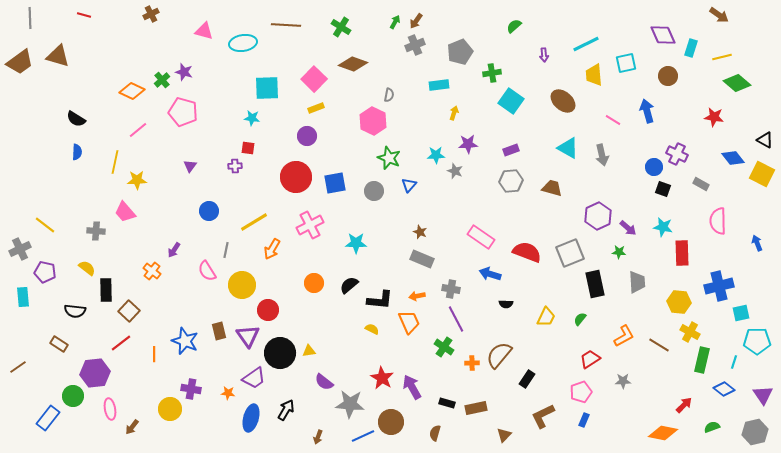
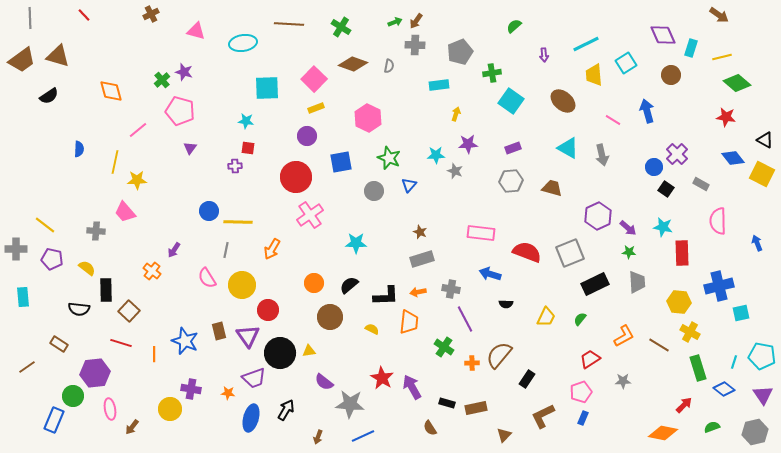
red line at (84, 15): rotated 32 degrees clockwise
green arrow at (395, 22): rotated 40 degrees clockwise
brown line at (286, 25): moved 3 px right, 1 px up
pink triangle at (204, 31): moved 8 px left
gray cross at (415, 45): rotated 24 degrees clockwise
brown trapezoid at (20, 62): moved 2 px right, 2 px up
cyan square at (626, 63): rotated 20 degrees counterclockwise
brown circle at (668, 76): moved 3 px right, 1 px up
orange diamond at (132, 91): moved 21 px left; rotated 50 degrees clockwise
gray semicircle at (389, 95): moved 29 px up
pink pentagon at (183, 112): moved 3 px left, 1 px up
yellow arrow at (454, 113): moved 2 px right, 1 px down
red star at (714, 117): moved 12 px right
cyan star at (252, 118): moved 6 px left, 3 px down
black semicircle at (76, 119): moved 27 px left, 23 px up; rotated 66 degrees counterclockwise
pink hexagon at (373, 121): moved 5 px left, 3 px up
purple rectangle at (511, 150): moved 2 px right, 2 px up
blue semicircle at (77, 152): moved 2 px right, 3 px up
purple cross at (677, 154): rotated 20 degrees clockwise
purple triangle at (190, 166): moved 18 px up
blue square at (335, 183): moved 6 px right, 21 px up
black square at (663, 189): moved 3 px right; rotated 14 degrees clockwise
yellow line at (254, 222): moved 16 px left; rotated 32 degrees clockwise
pink cross at (310, 225): moved 10 px up; rotated 8 degrees counterclockwise
pink rectangle at (481, 237): moved 4 px up; rotated 28 degrees counterclockwise
gray cross at (20, 249): moved 4 px left; rotated 25 degrees clockwise
green star at (619, 252): moved 10 px right
gray rectangle at (422, 259): rotated 40 degrees counterclockwise
pink semicircle at (207, 271): moved 7 px down
purple pentagon at (45, 272): moved 7 px right, 13 px up
black rectangle at (595, 284): rotated 76 degrees clockwise
orange arrow at (417, 296): moved 1 px right, 4 px up
black L-shape at (380, 300): moved 6 px right, 4 px up; rotated 8 degrees counterclockwise
black semicircle at (75, 311): moved 4 px right, 2 px up
purple line at (456, 319): moved 9 px right
orange trapezoid at (409, 322): rotated 30 degrees clockwise
cyan pentagon at (757, 341): moved 5 px right, 15 px down; rotated 12 degrees clockwise
red line at (121, 343): rotated 55 degrees clockwise
green rectangle at (702, 360): moved 4 px left, 8 px down; rotated 30 degrees counterclockwise
brown line at (18, 367): moved 9 px right
purple trapezoid at (254, 378): rotated 15 degrees clockwise
blue rectangle at (48, 418): moved 6 px right, 2 px down; rotated 15 degrees counterclockwise
blue rectangle at (584, 420): moved 1 px left, 2 px up
brown circle at (391, 422): moved 61 px left, 105 px up
brown semicircle at (435, 433): moved 5 px left, 5 px up; rotated 49 degrees counterclockwise
